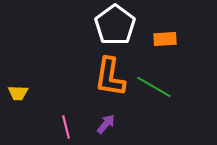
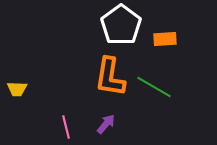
white pentagon: moved 6 px right
yellow trapezoid: moved 1 px left, 4 px up
